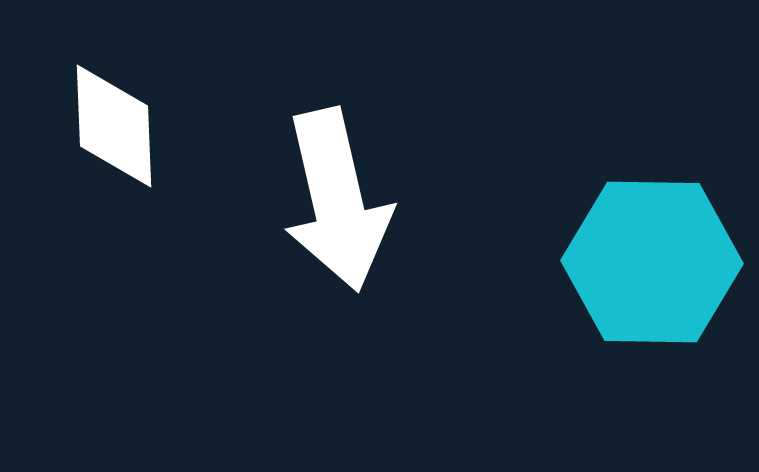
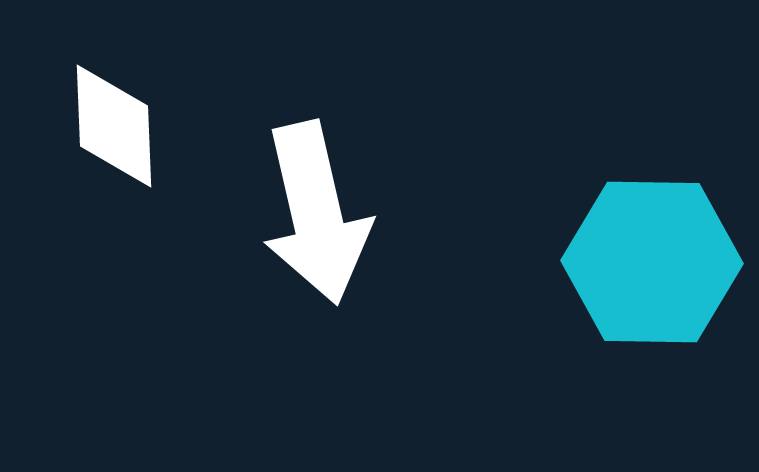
white arrow: moved 21 px left, 13 px down
